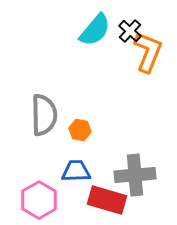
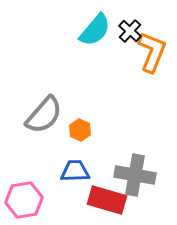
orange L-shape: moved 4 px right
gray semicircle: rotated 42 degrees clockwise
orange hexagon: rotated 15 degrees clockwise
blue trapezoid: moved 1 px left
gray cross: rotated 15 degrees clockwise
pink hexagon: moved 15 px left; rotated 21 degrees clockwise
